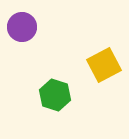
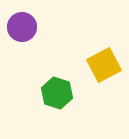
green hexagon: moved 2 px right, 2 px up
